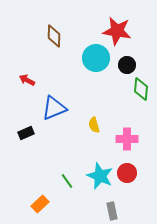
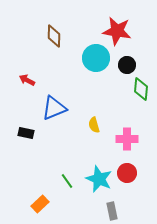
black rectangle: rotated 35 degrees clockwise
cyan star: moved 1 px left, 3 px down
